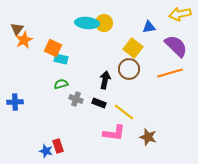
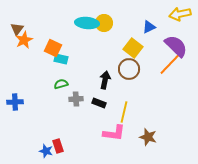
blue triangle: rotated 16 degrees counterclockwise
orange line: moved 9 px up; rotated 30 degrees counterclockwise
gray cross: rotated 24 degrees counterclockwise
yellow line: rotated 65 degrees clockwise
